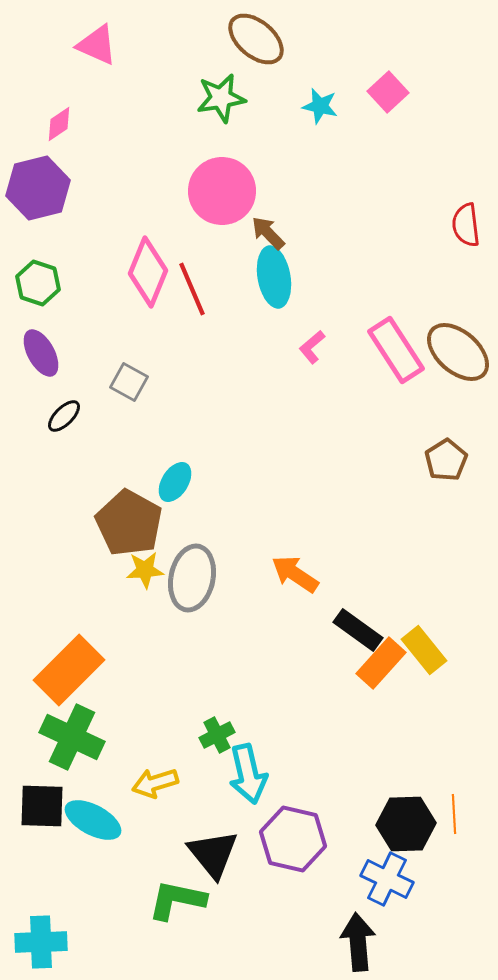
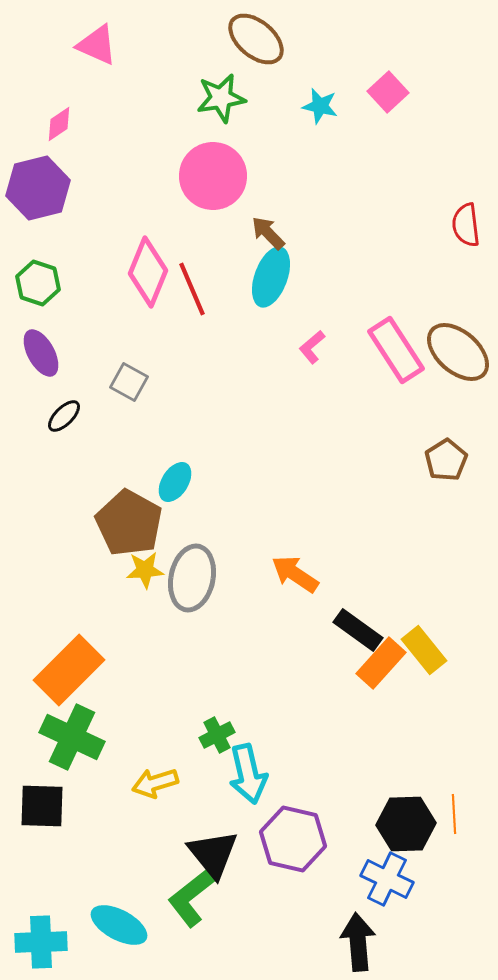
pink circle at (222, 191): moved 9 px left, 15 px up
cyan ellipse at (274, 277): moved 3 px left; rotated 30 degrees clockwise
cyan ellipse at (93, 820): moved 26 px right, 105 px down
green L-shape at (177, 900): moved 14 px right, 2 px up; rotated 50 degrees counterclockwise
